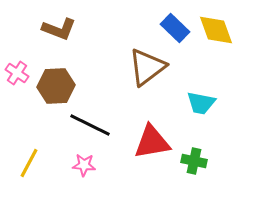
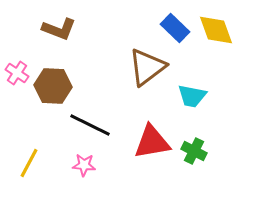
brown hexagon: moved 3 px left; rotated 6 degrees clockwise
cyan trapezoid: moved 9 px left, 7 px up
green cross: moved 10 px up; rotated 15 degrees clockwise
